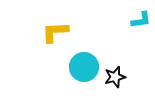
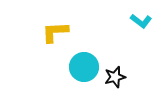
cyan L-shape: moved 1 px down; rotated 45 degrees clockwise
